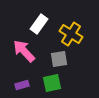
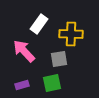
yellow cross: rotated 30 degrees counterclockwise
